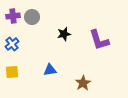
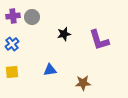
brown star: rotated 28 degrees clockwise
